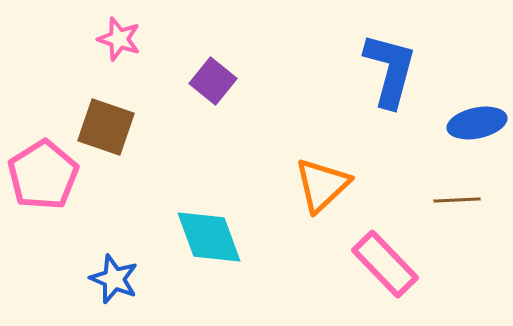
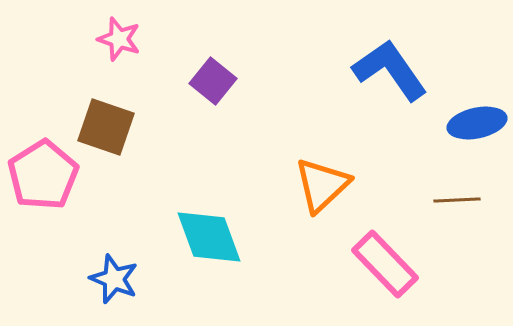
blue L-shape: rotated 50 degrees counterclockwise
